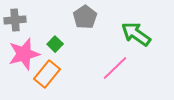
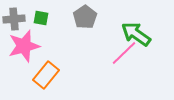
gray cross: moved 1 px left, 1 px up
green square: moved 14 px left, 26 px up; rotated 35 degrees counterclockwise
pink star: moved 8 px up
pink line: moved 9 px right, 15 px up
orange rectangle: moved 1 px left, 1 px down
